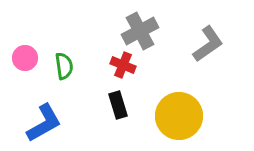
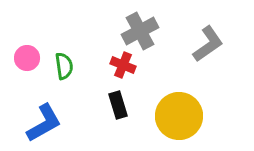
pink circle: moved 2 px right
